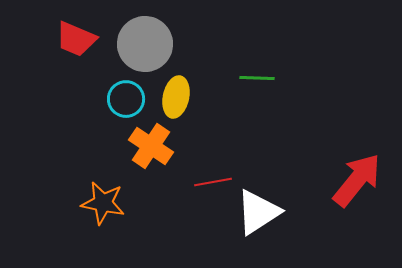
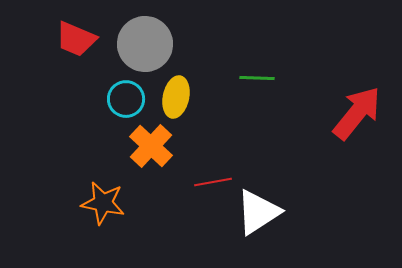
orange cross: rotated 9 degrees clockwise
red arrow: moved 67 px up
